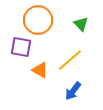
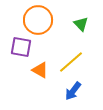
yellow line: moved 1 px right, 2 px down
